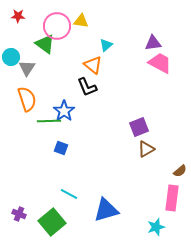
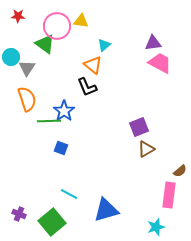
cyan triangle: moved 2 px left
pink rectangle: moved 3 px left, 3 px up
